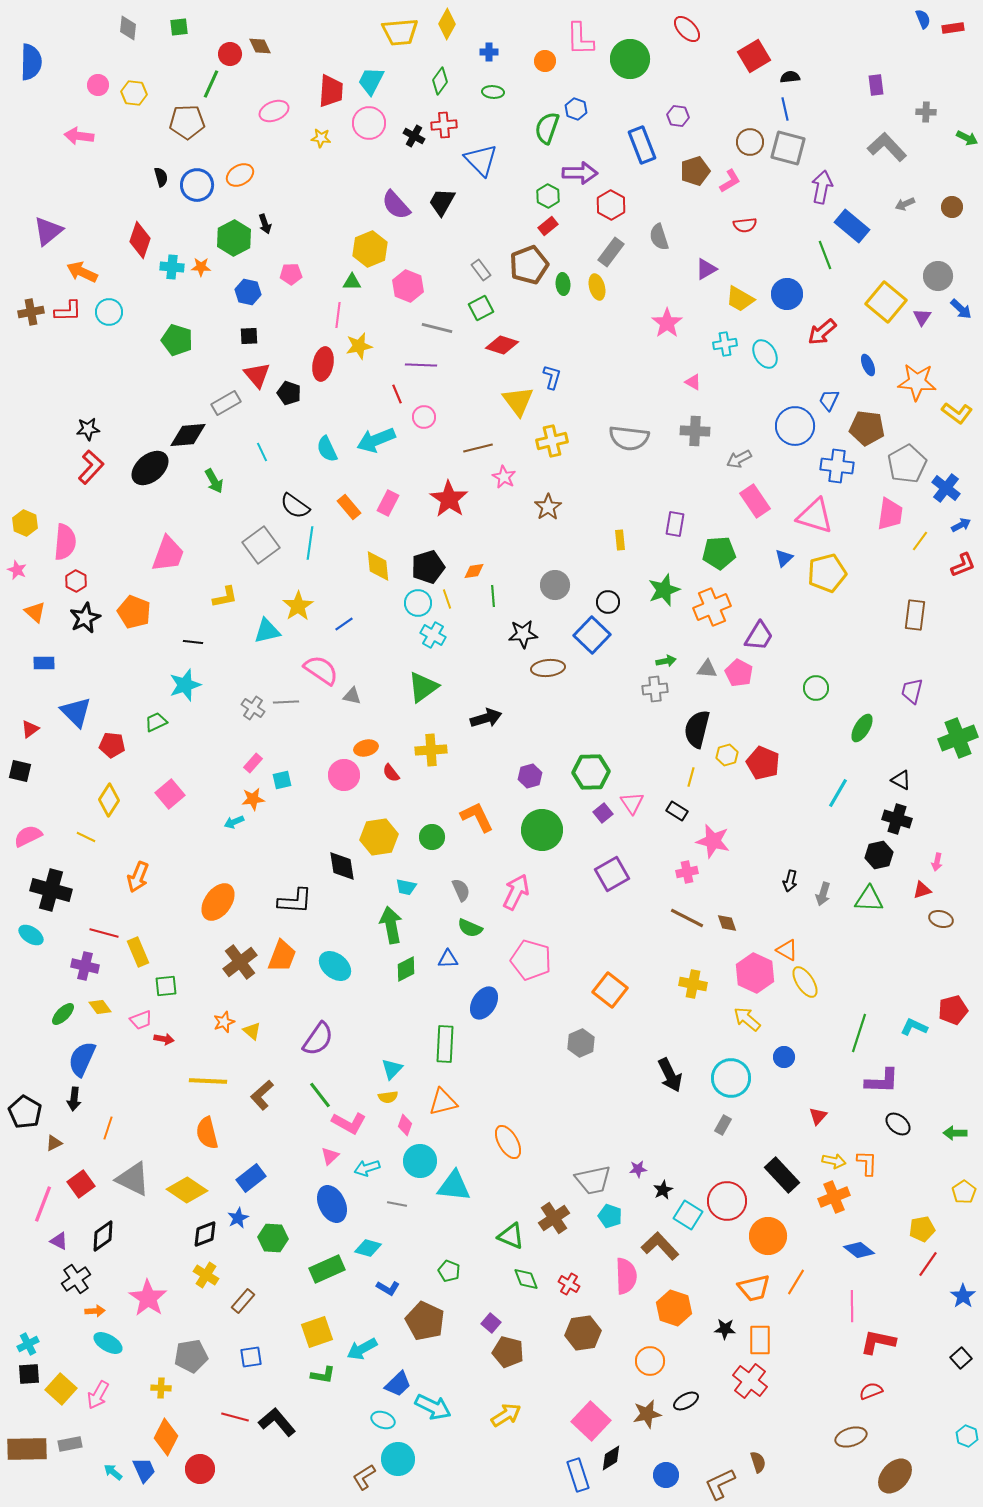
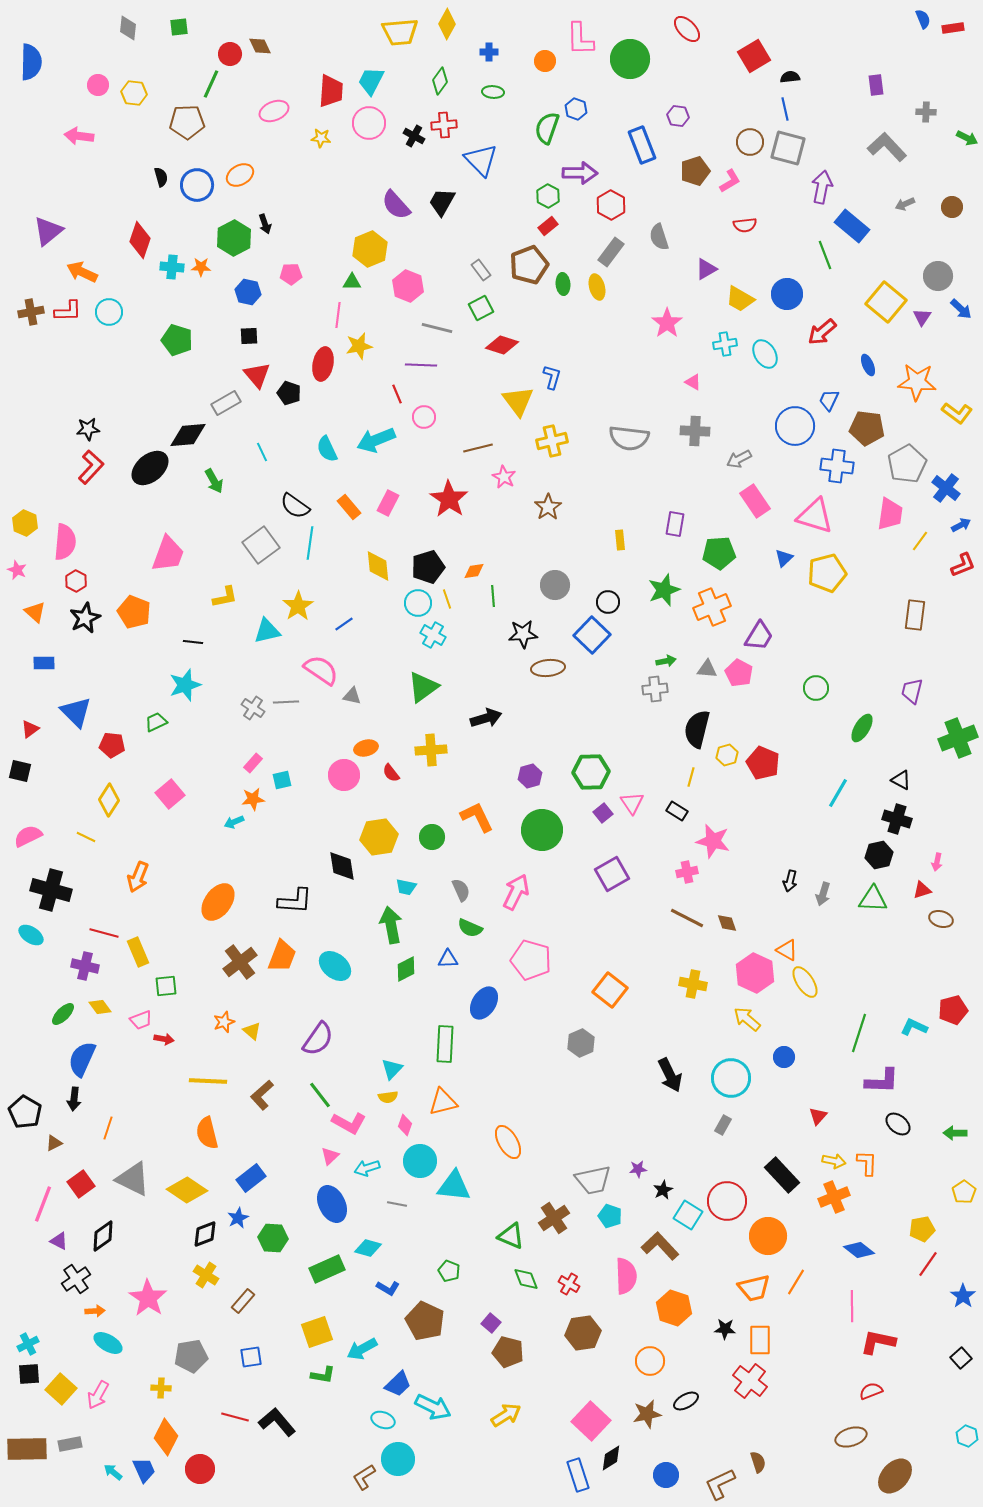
green triangle at (869, 899): moved 4 px right
